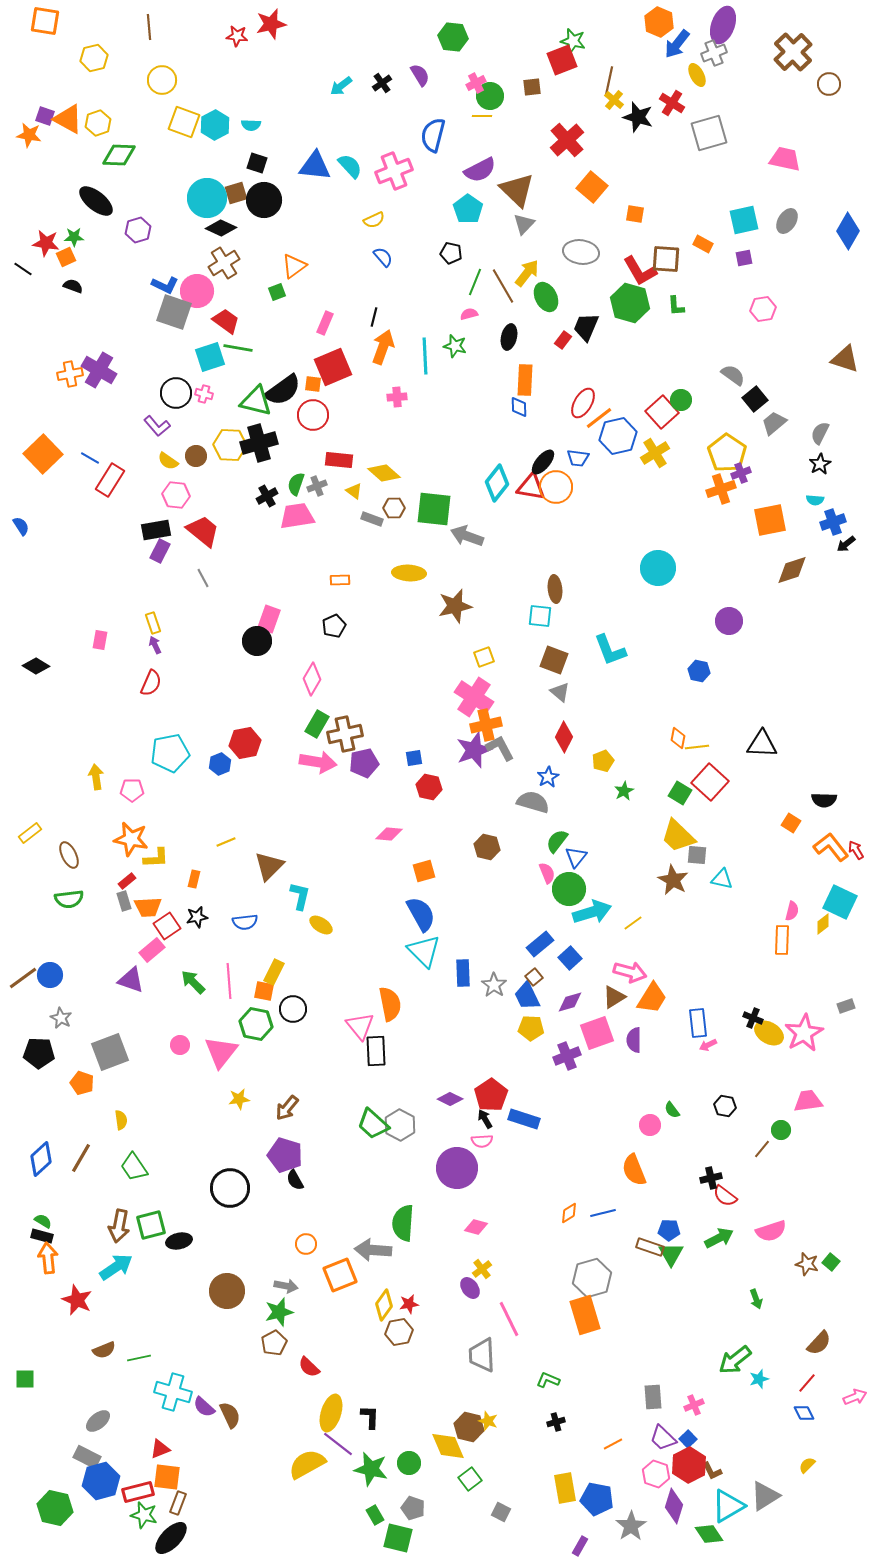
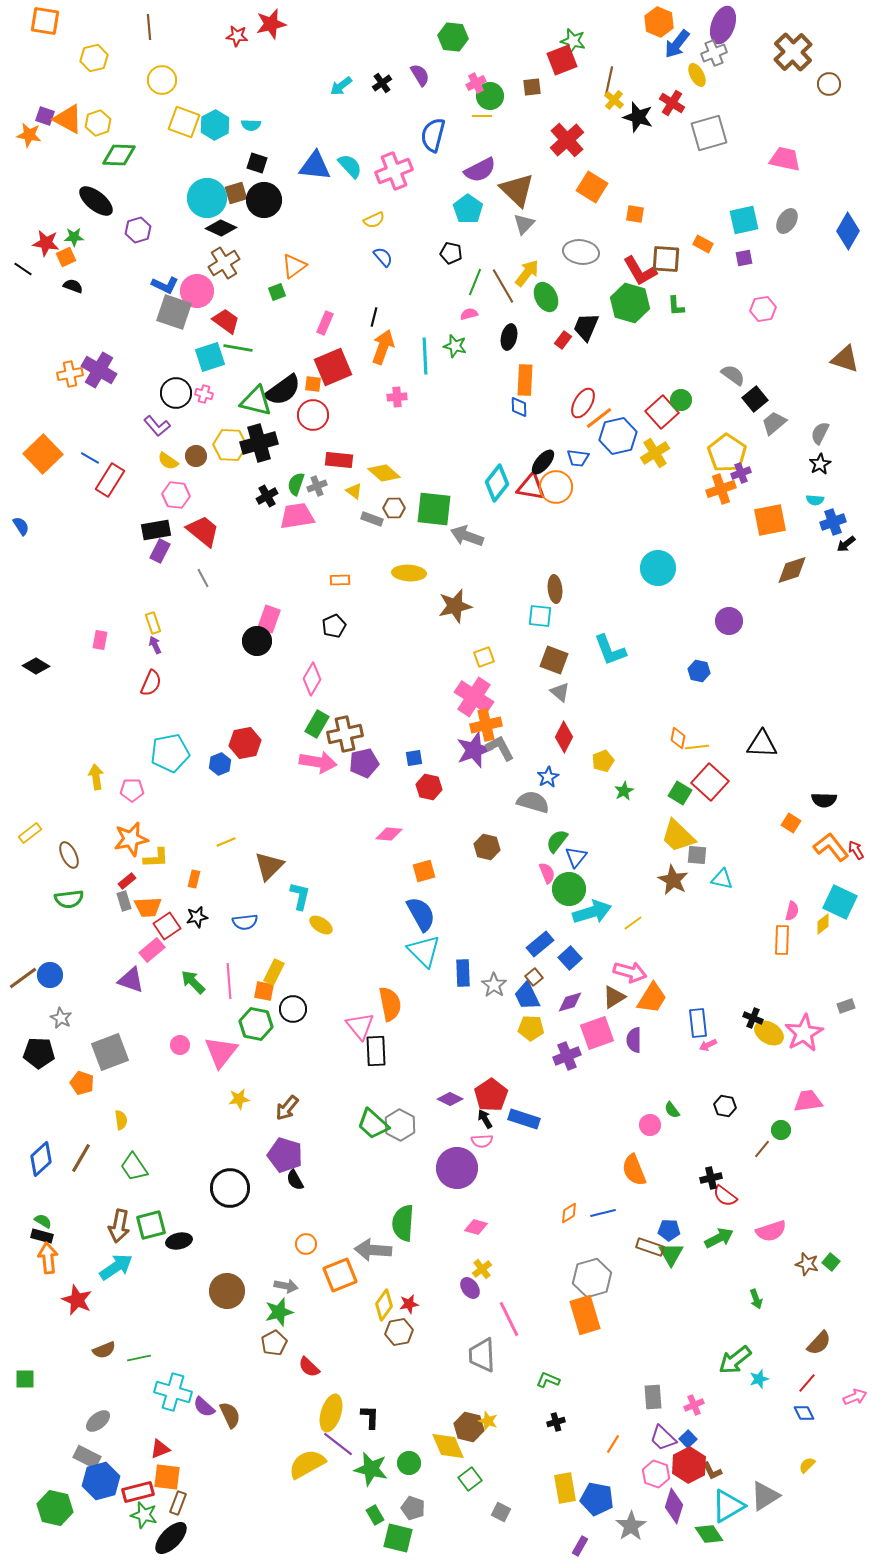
orange square at (592, 187): rotated 8 degrees counterclockwise
orange star at (131, 839): rotated 24 degrees counterclockwise
orange line at (613, 1444): rotated 30 degrees counterclockwise
